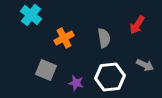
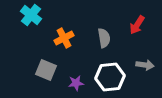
gray arrow: rotated 18 degrees counterclockwise
purple star: rotated 21 degrees counterclockwise
